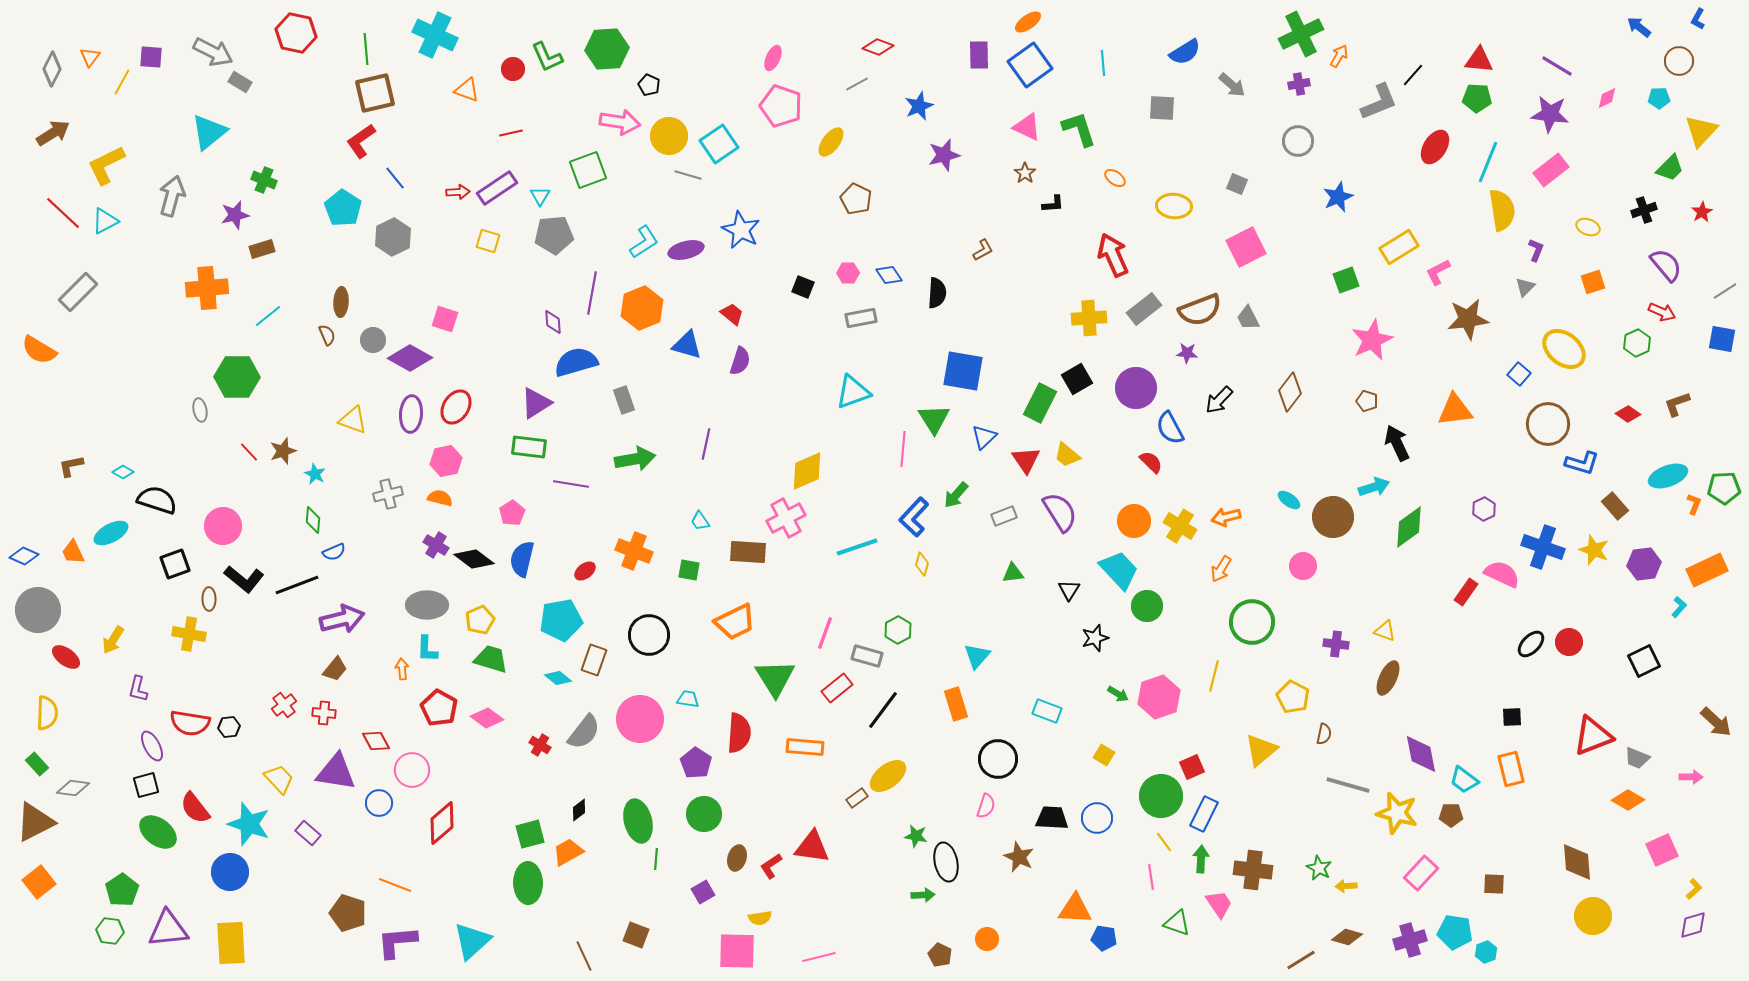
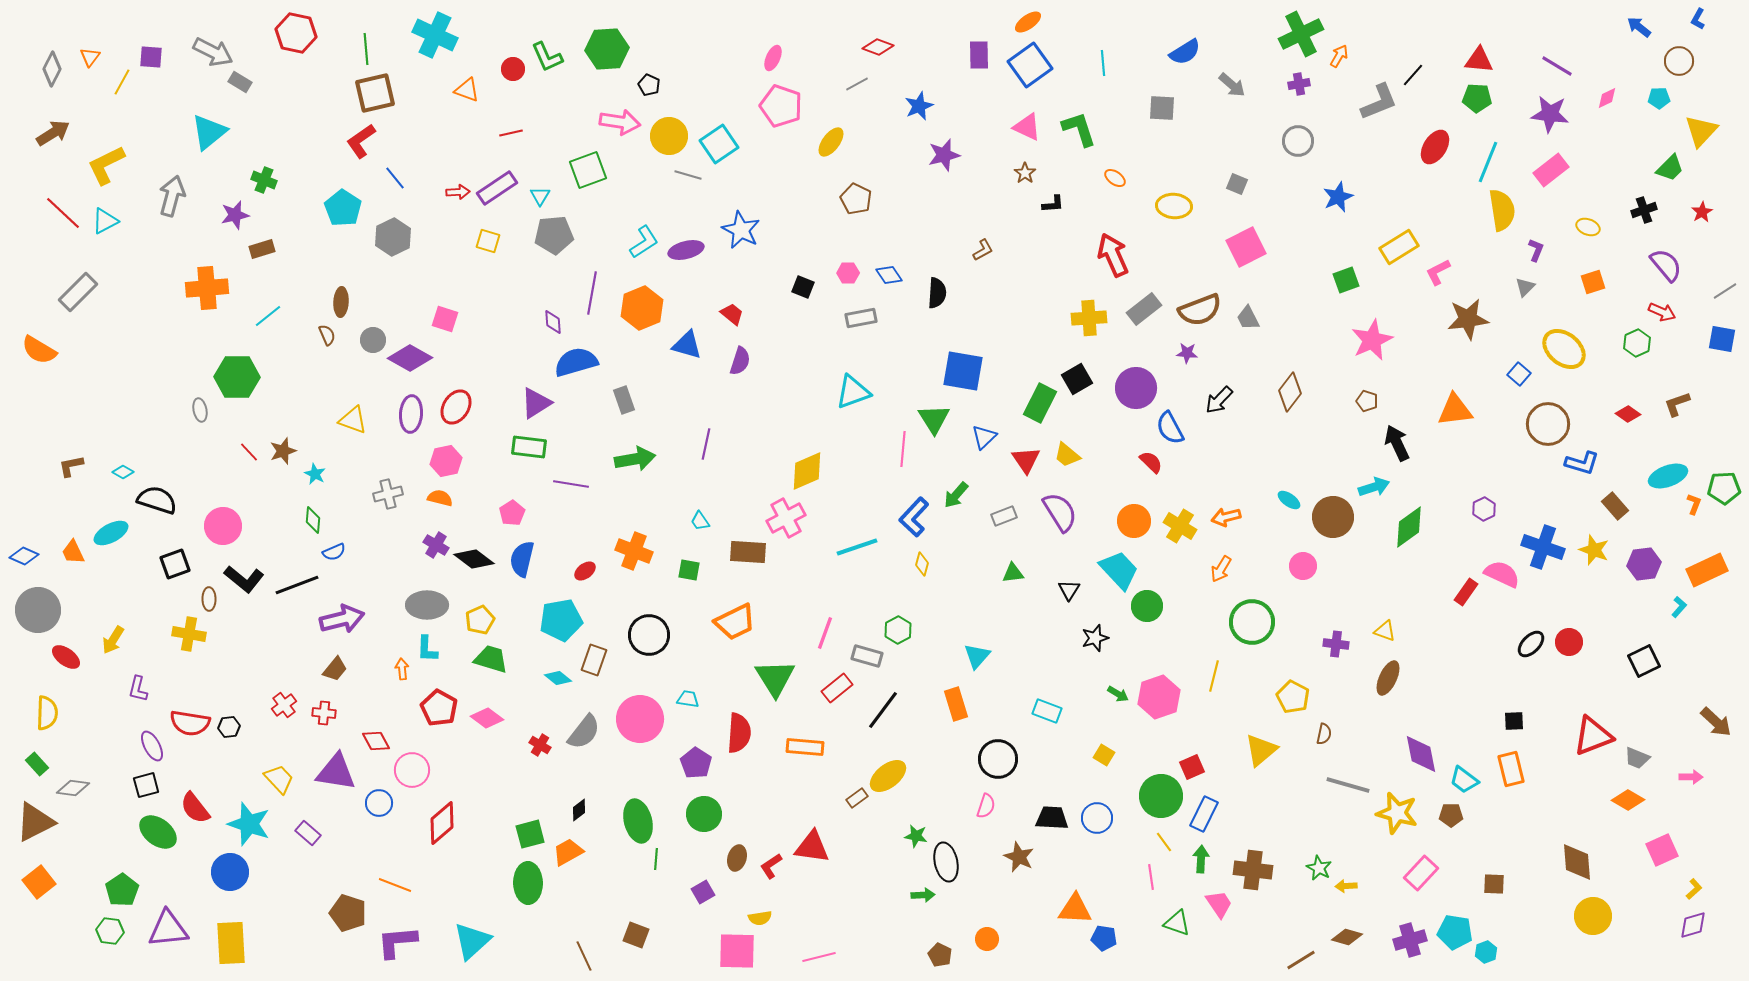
black square at (1512, 717): moved 2 px right, 4 px down
